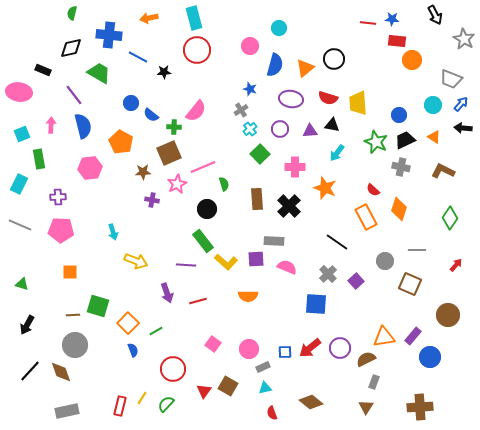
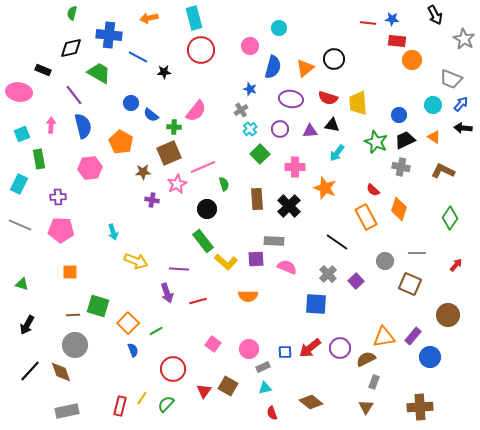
red circle at (197, 50): moved 4 px right
blue semicircle at (275, 65): moved 2 px left, 2 px down
gray line at (417, 250): moved 3 px down
purple line at (186, 265): moved 7 px left, 4 px down
